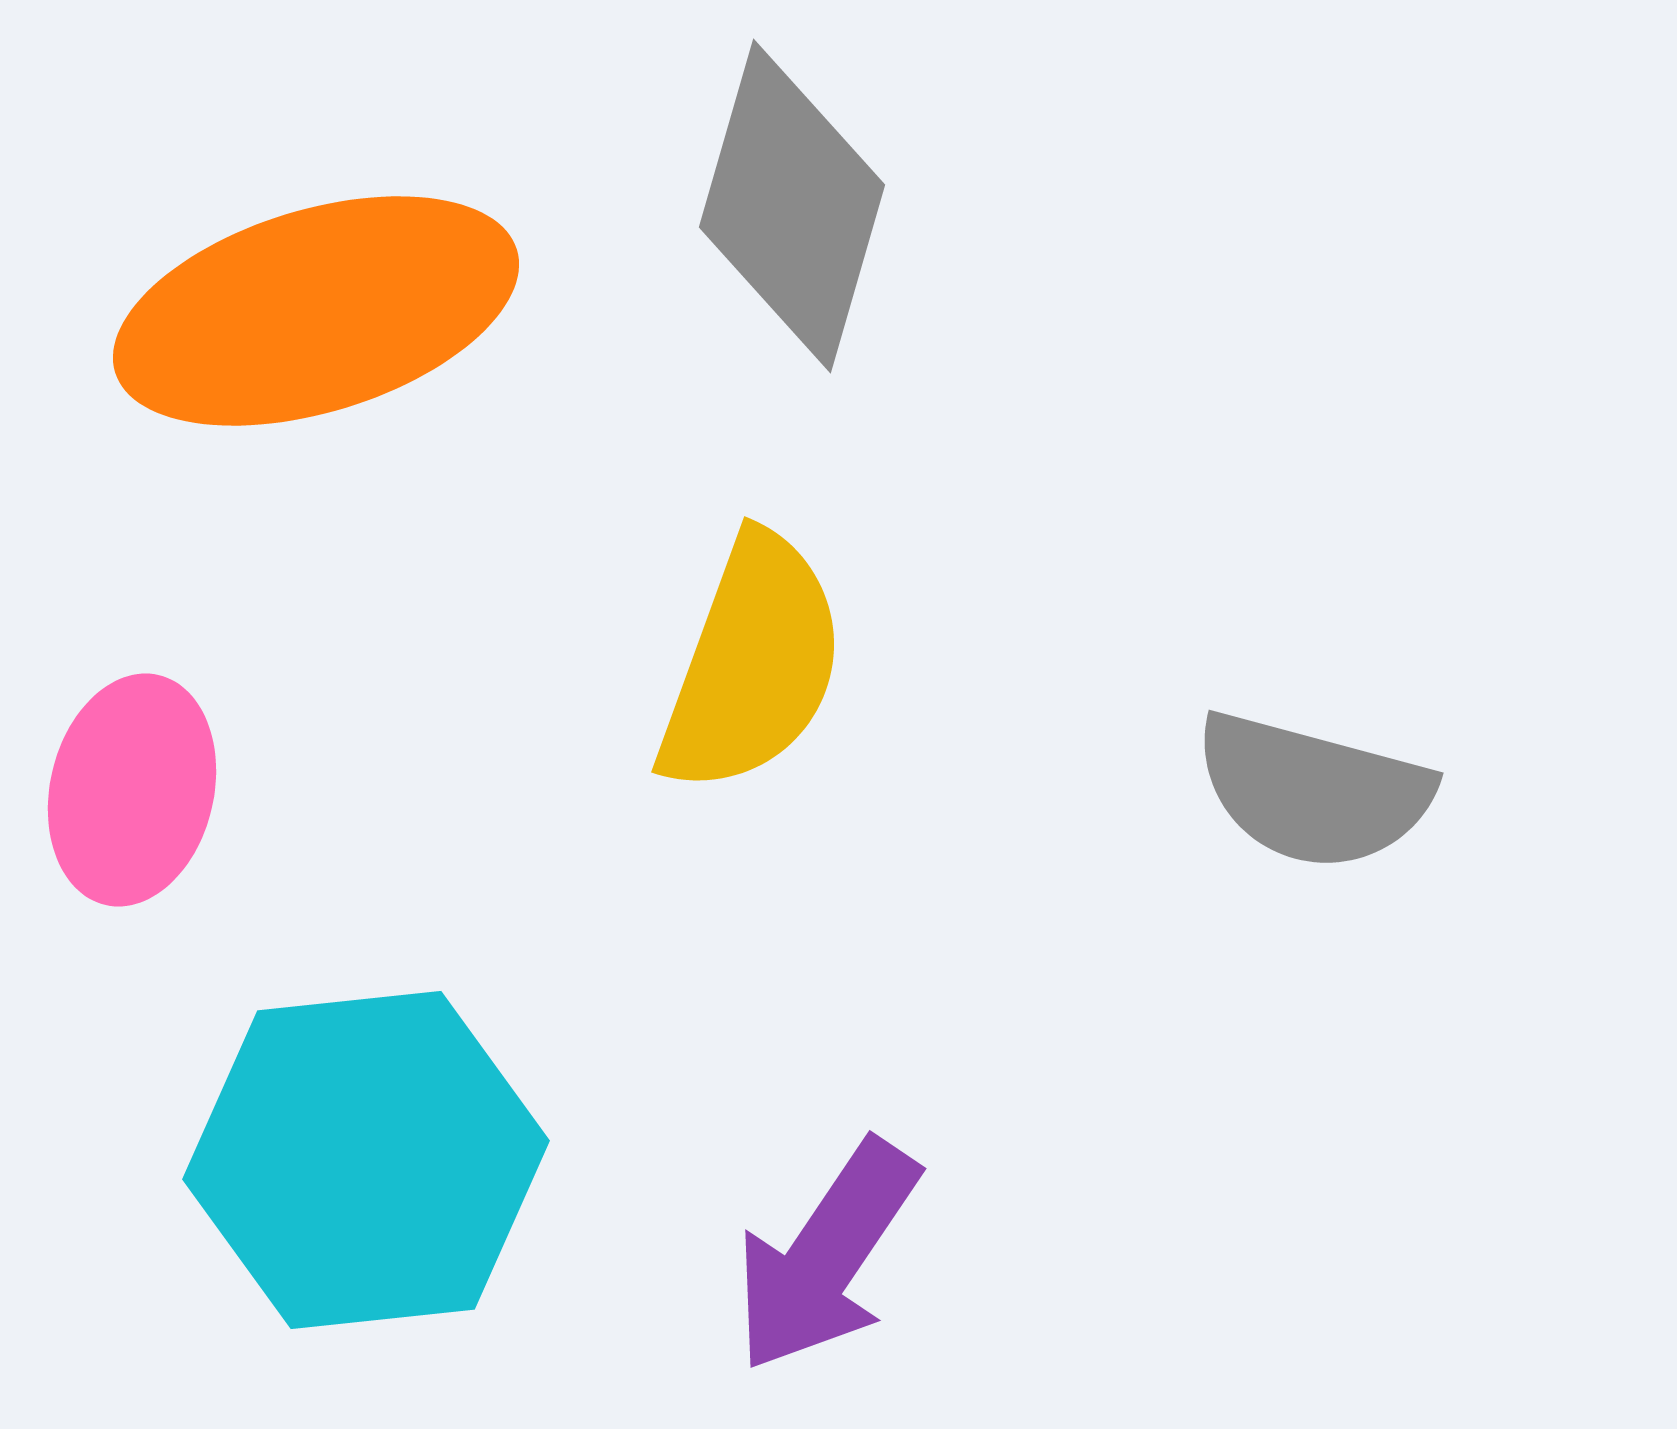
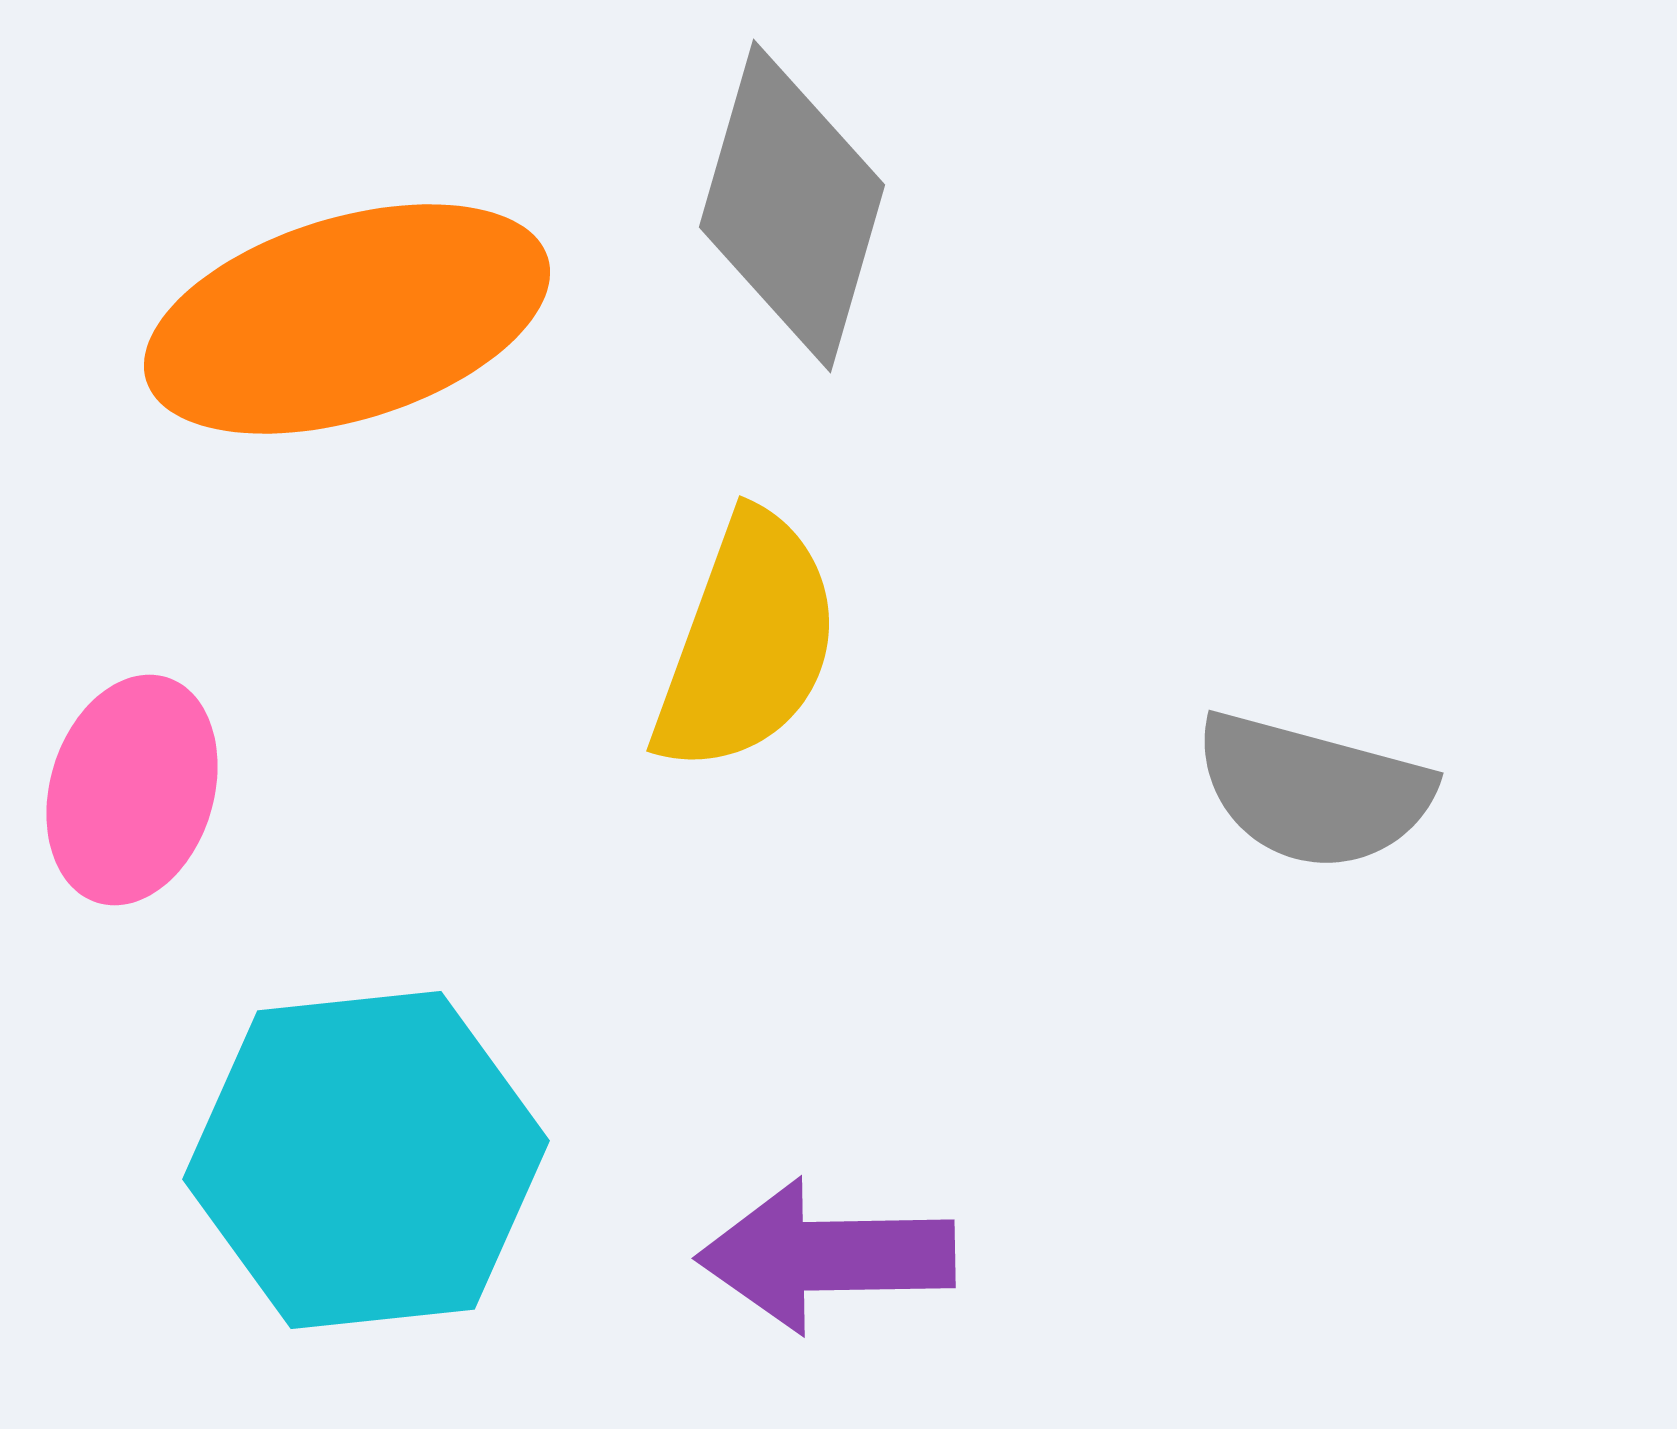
orange ellipse: moved 31 px right, 8 px down
yellow semicircle: moved 5 px left, 21 px up
pink ellipse: rotated 4 degrees clockwise
purple arrow: rotated 55 degrees clockwise
